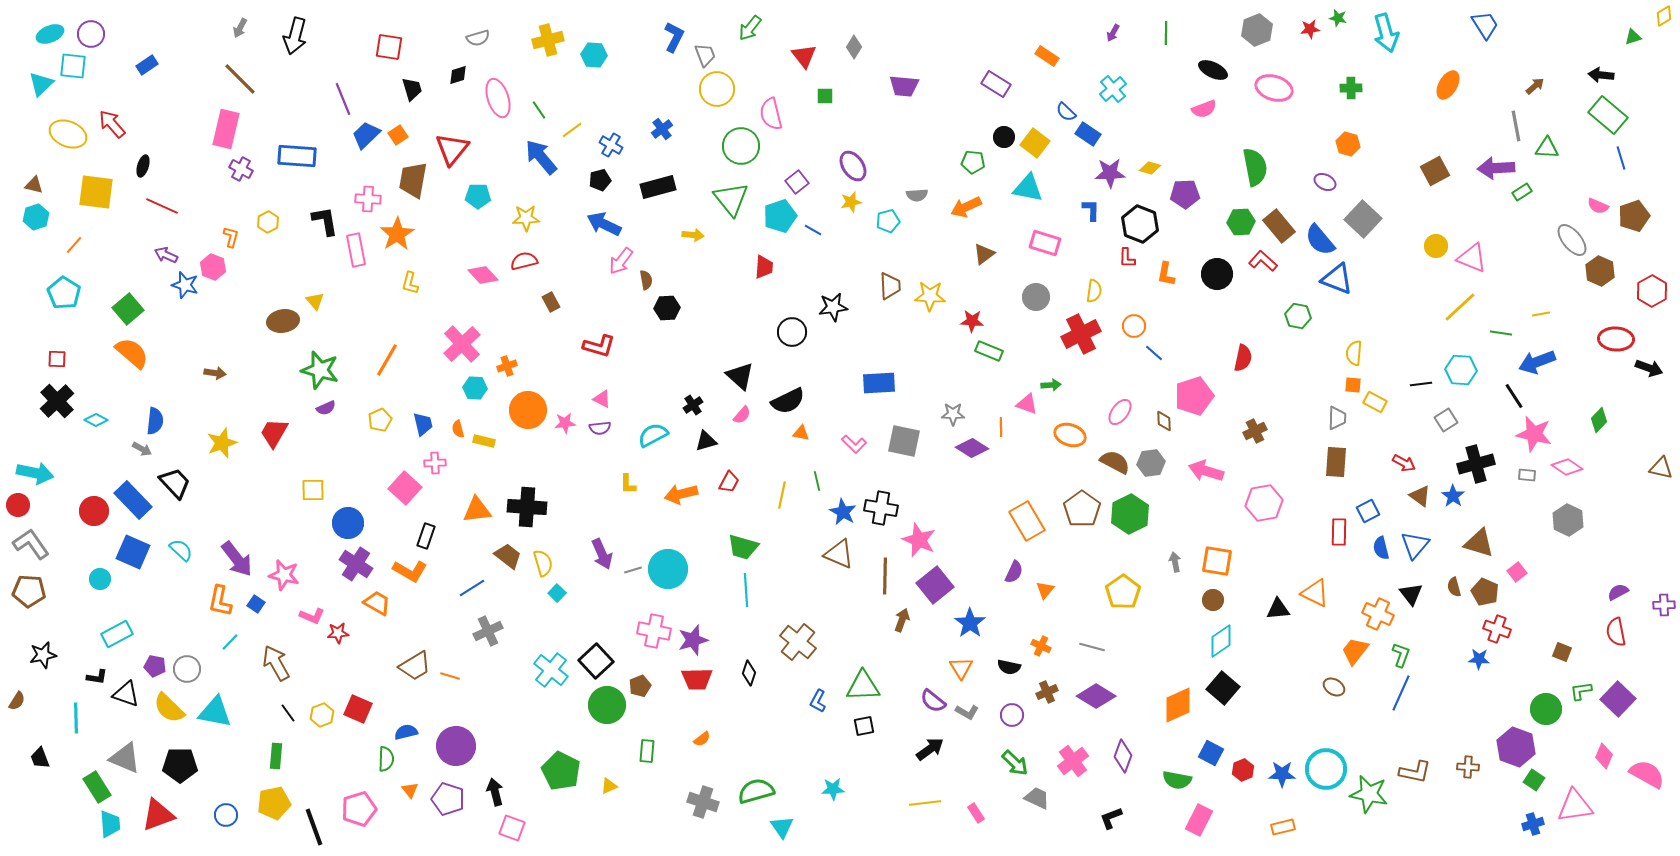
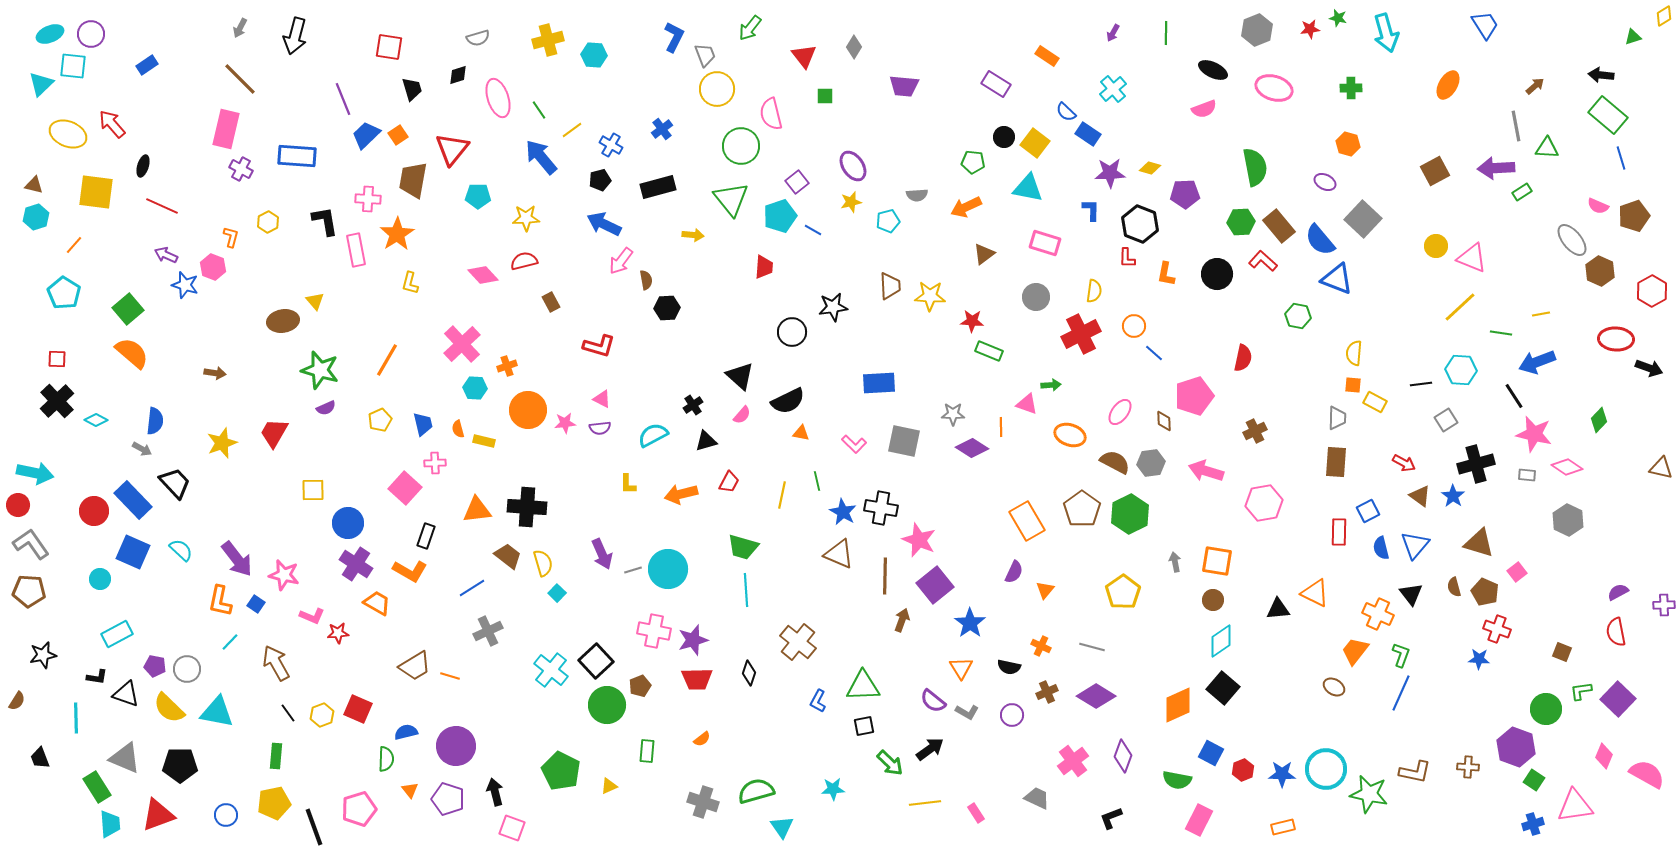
cyan triangle at (215, 712): moved 2 px right
green arrow at (1015, 763): moved 125 px left
